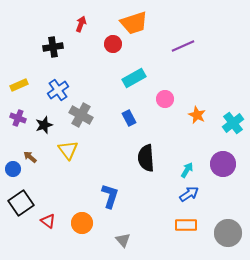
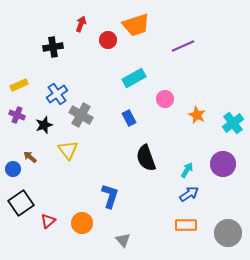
orange trapezoid: moved 2 px right, 2 px down
red circle: moved 5 px left, 4 px up
blue cross: moved 1 px left, 4 px down
purple cross: moved 1 px left, 3 px up
black semicircle: rotated 16 degrees counterclockwise
red triangle: rotated 42 degrees clockwise
